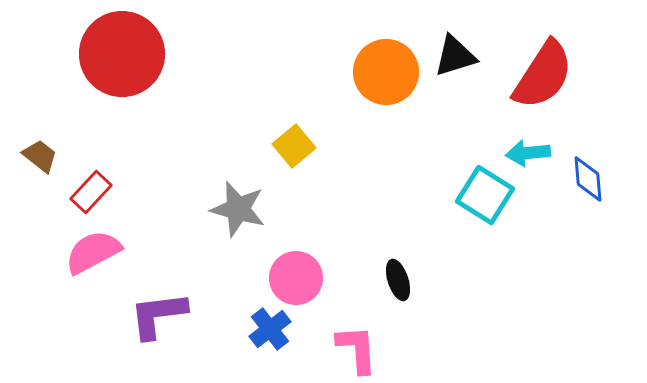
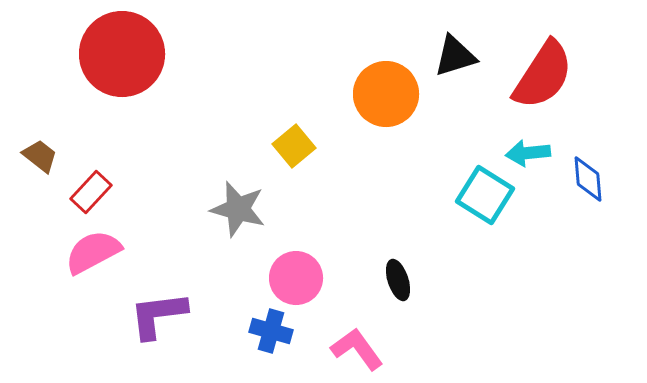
orange circle: moved 22 px down
blue cross: moved 1 px right, 2 px down; rotated 36 degrees counterclockwise
pink L-shape: rotated 32 degrees counterclockwise
